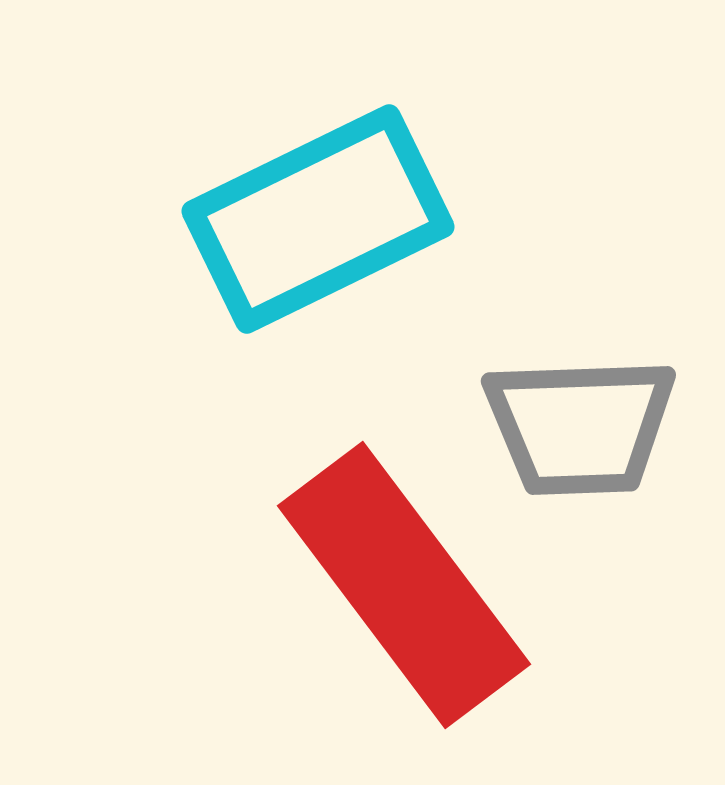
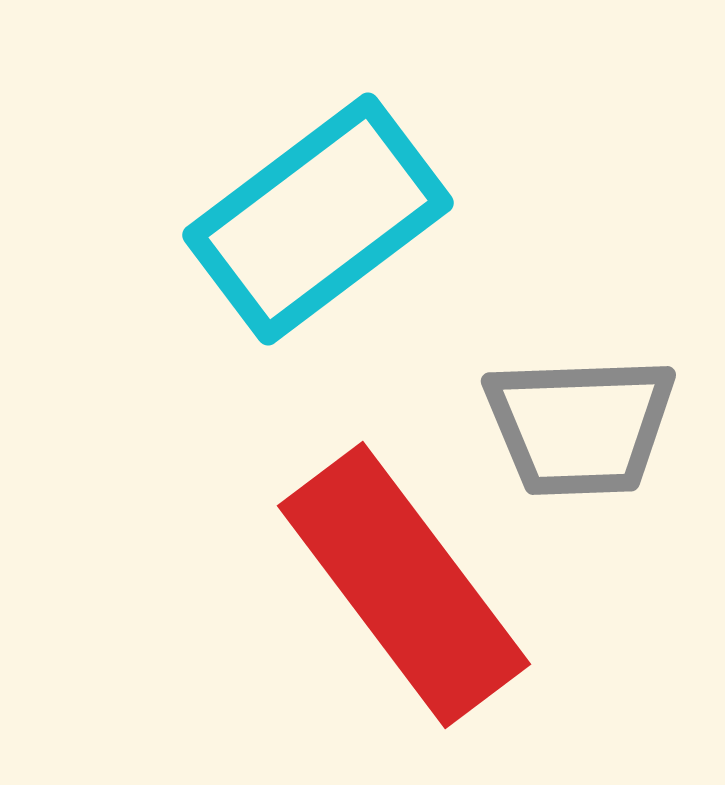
cyan rectangle: rotated 11 degrees counterclockwise
